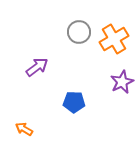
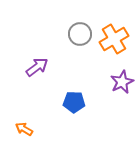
gray circle: moved 1 px right, 2 px down
